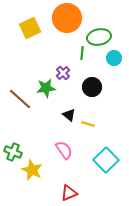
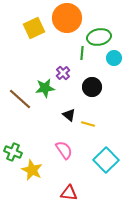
yellow square: moved 4 px right
green star: moved 1 px left
red triangle: rotated 30 degrees clockwise
